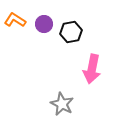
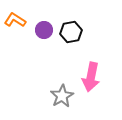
purple circle: moved 6 px down
pink arrow: moved 1 px left, 8 px down
gray star: moved 8 px up; rotated 15 degrees clockwise
